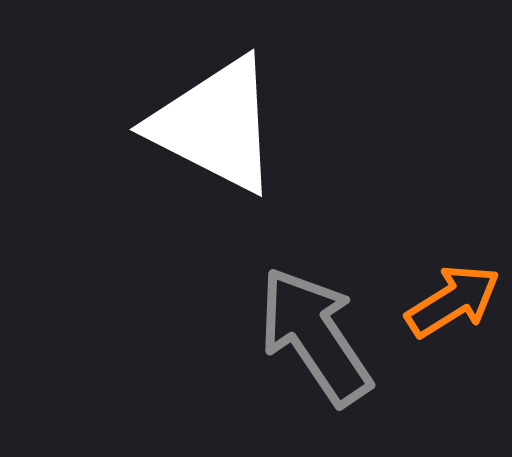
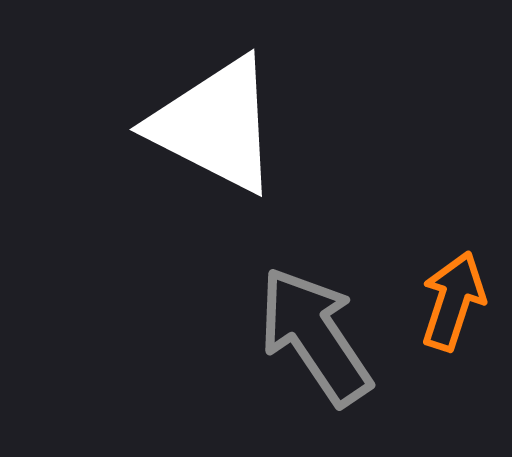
orange arrow: rotated 40 degrees counterclockwise
